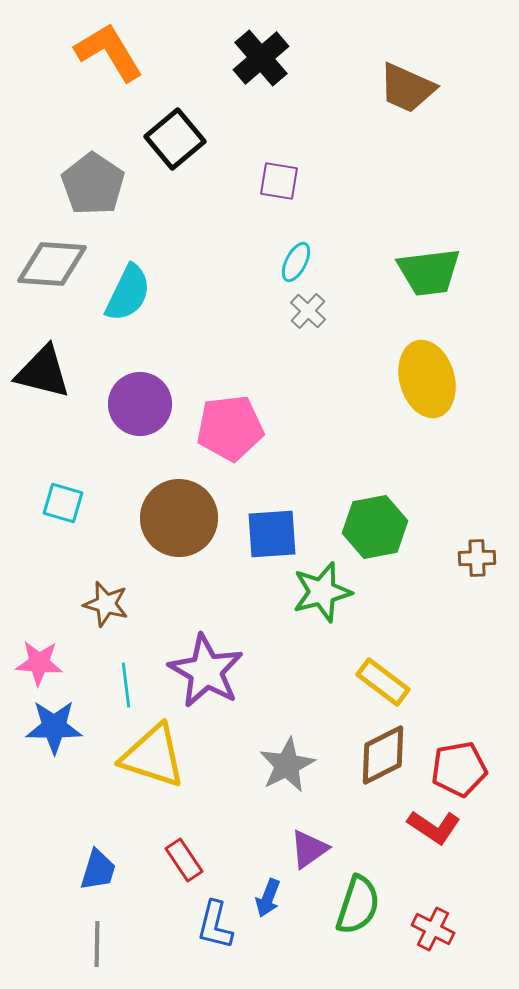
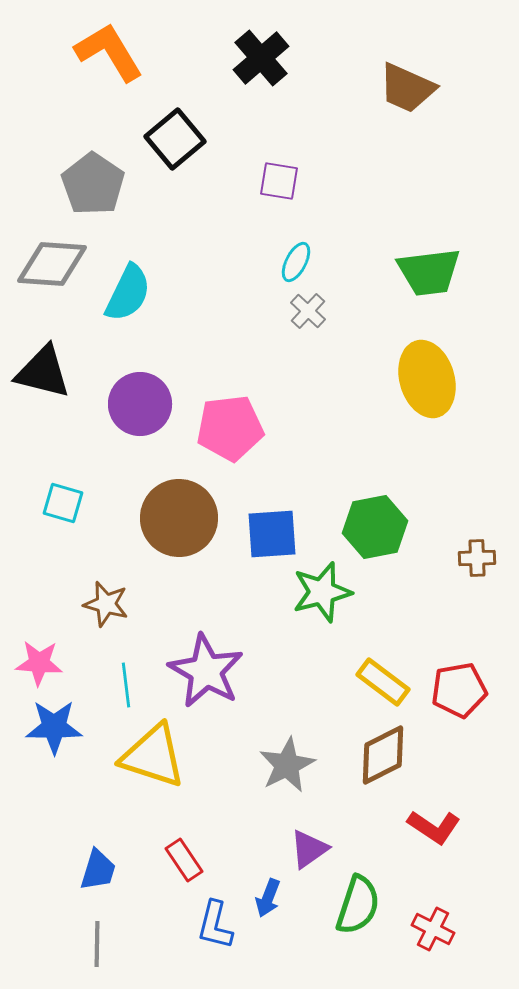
red pentagon: moved 79 px up
